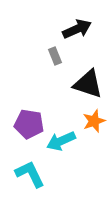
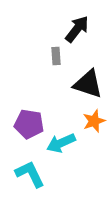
black arrow: rotated 28 degrees counterclockwise
gray rectangle: moved 1 px right; rotated 18 degrees clockwise
cyan arrow: moved 2 px down
